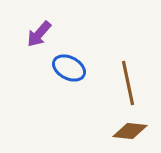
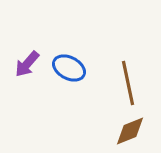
purple arrow: moved 12 px left, 30 px down
brown diamond: rotated 28 degrees counterclockwise
